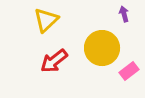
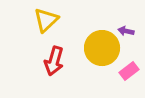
purple arrow: moved 2 px right, 17 px down; rotated 63 degrees counterclockwise
red arrow: rotated 36 degrees counterclockwise
